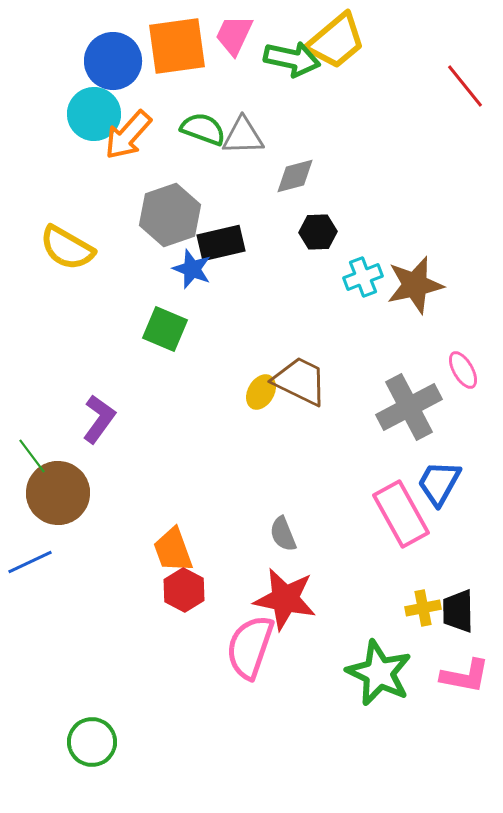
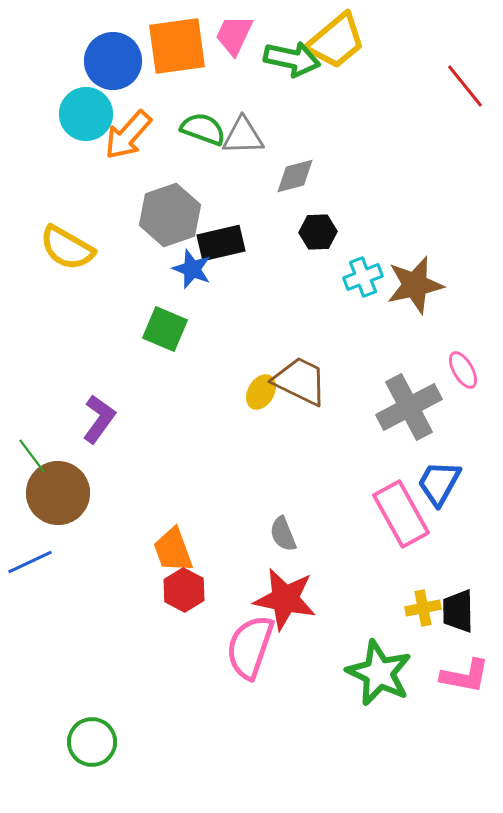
cyan circle: moved 8 px left
